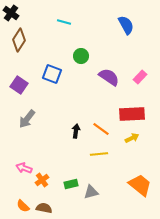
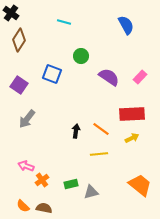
pink arrow: moved 2 px right, 2 px up
